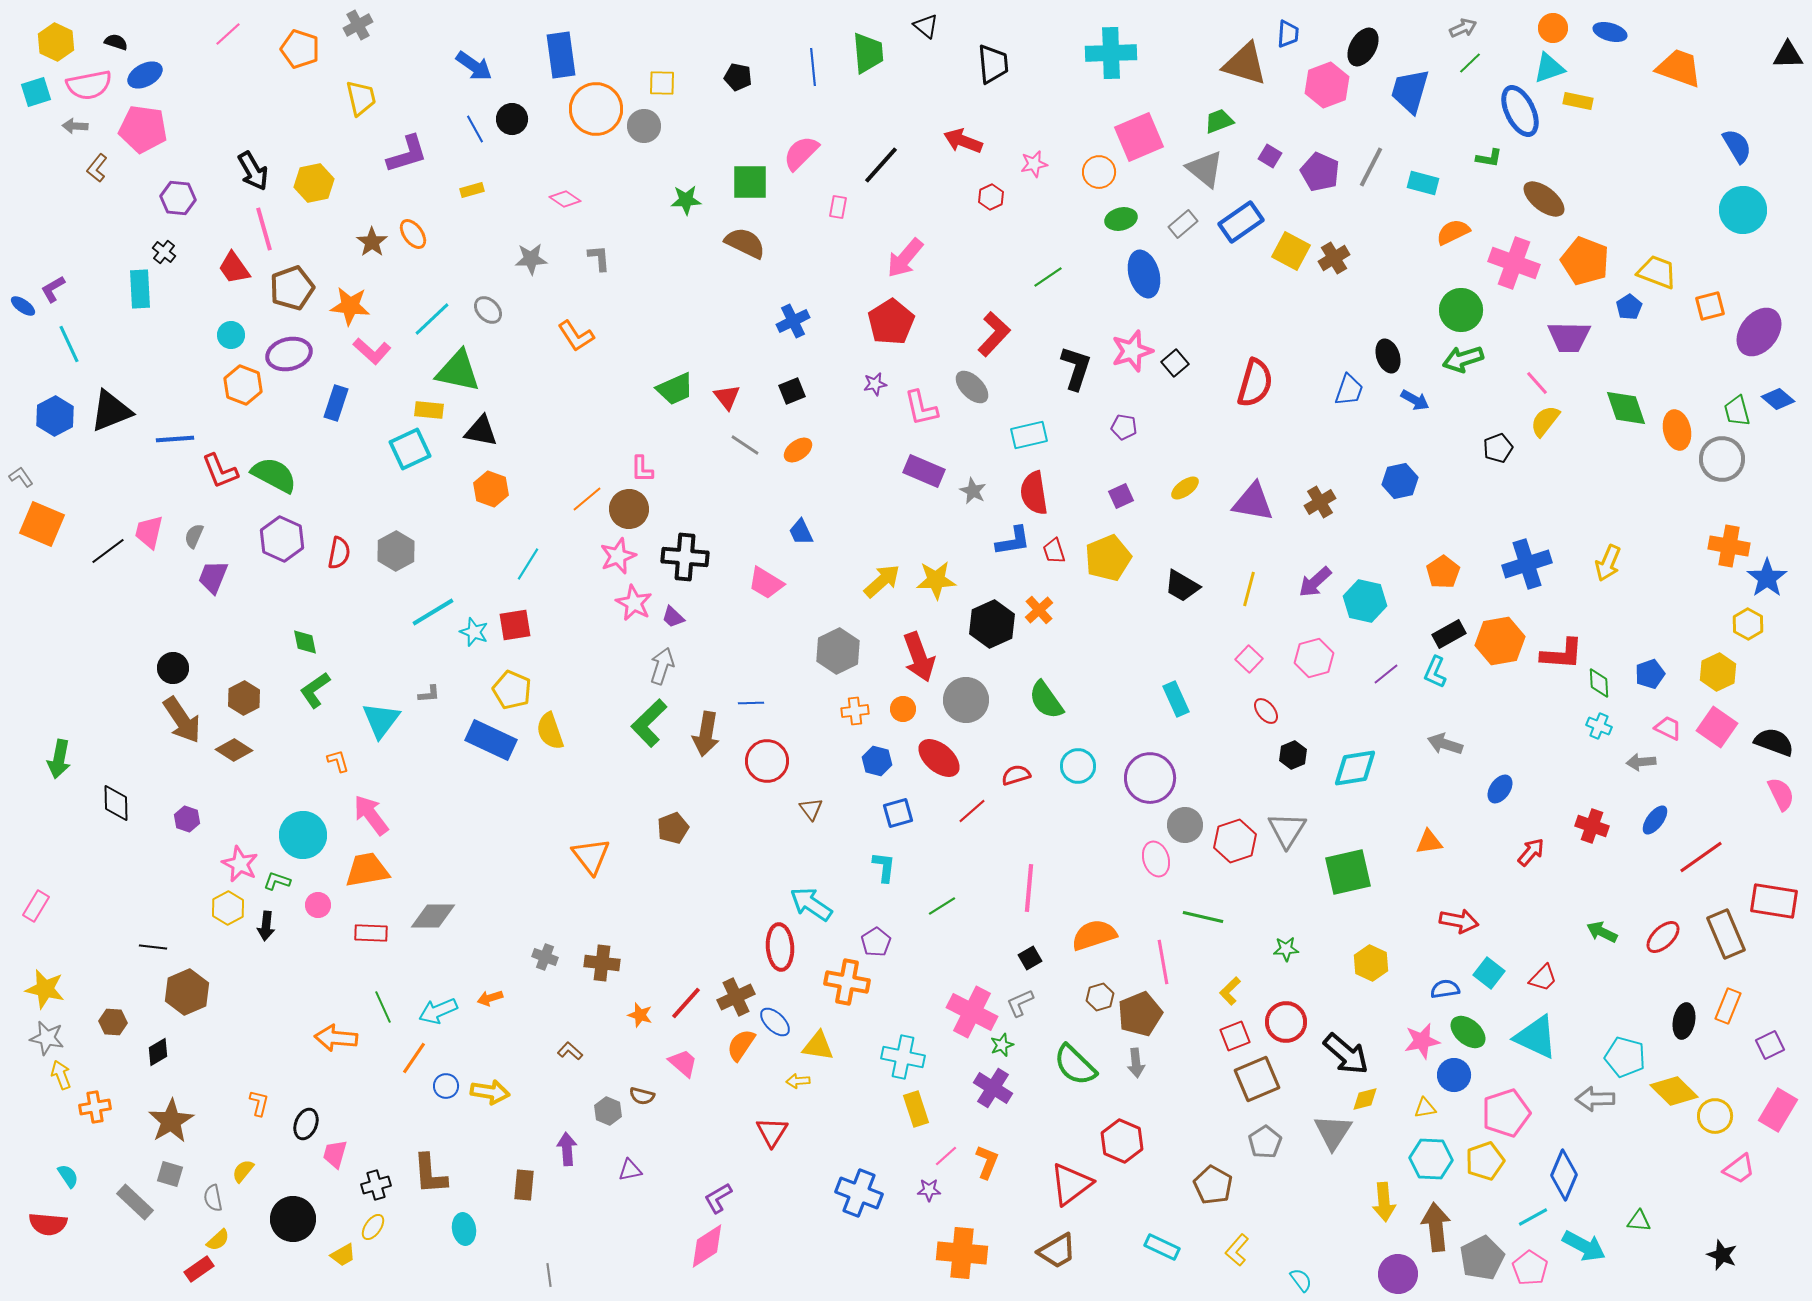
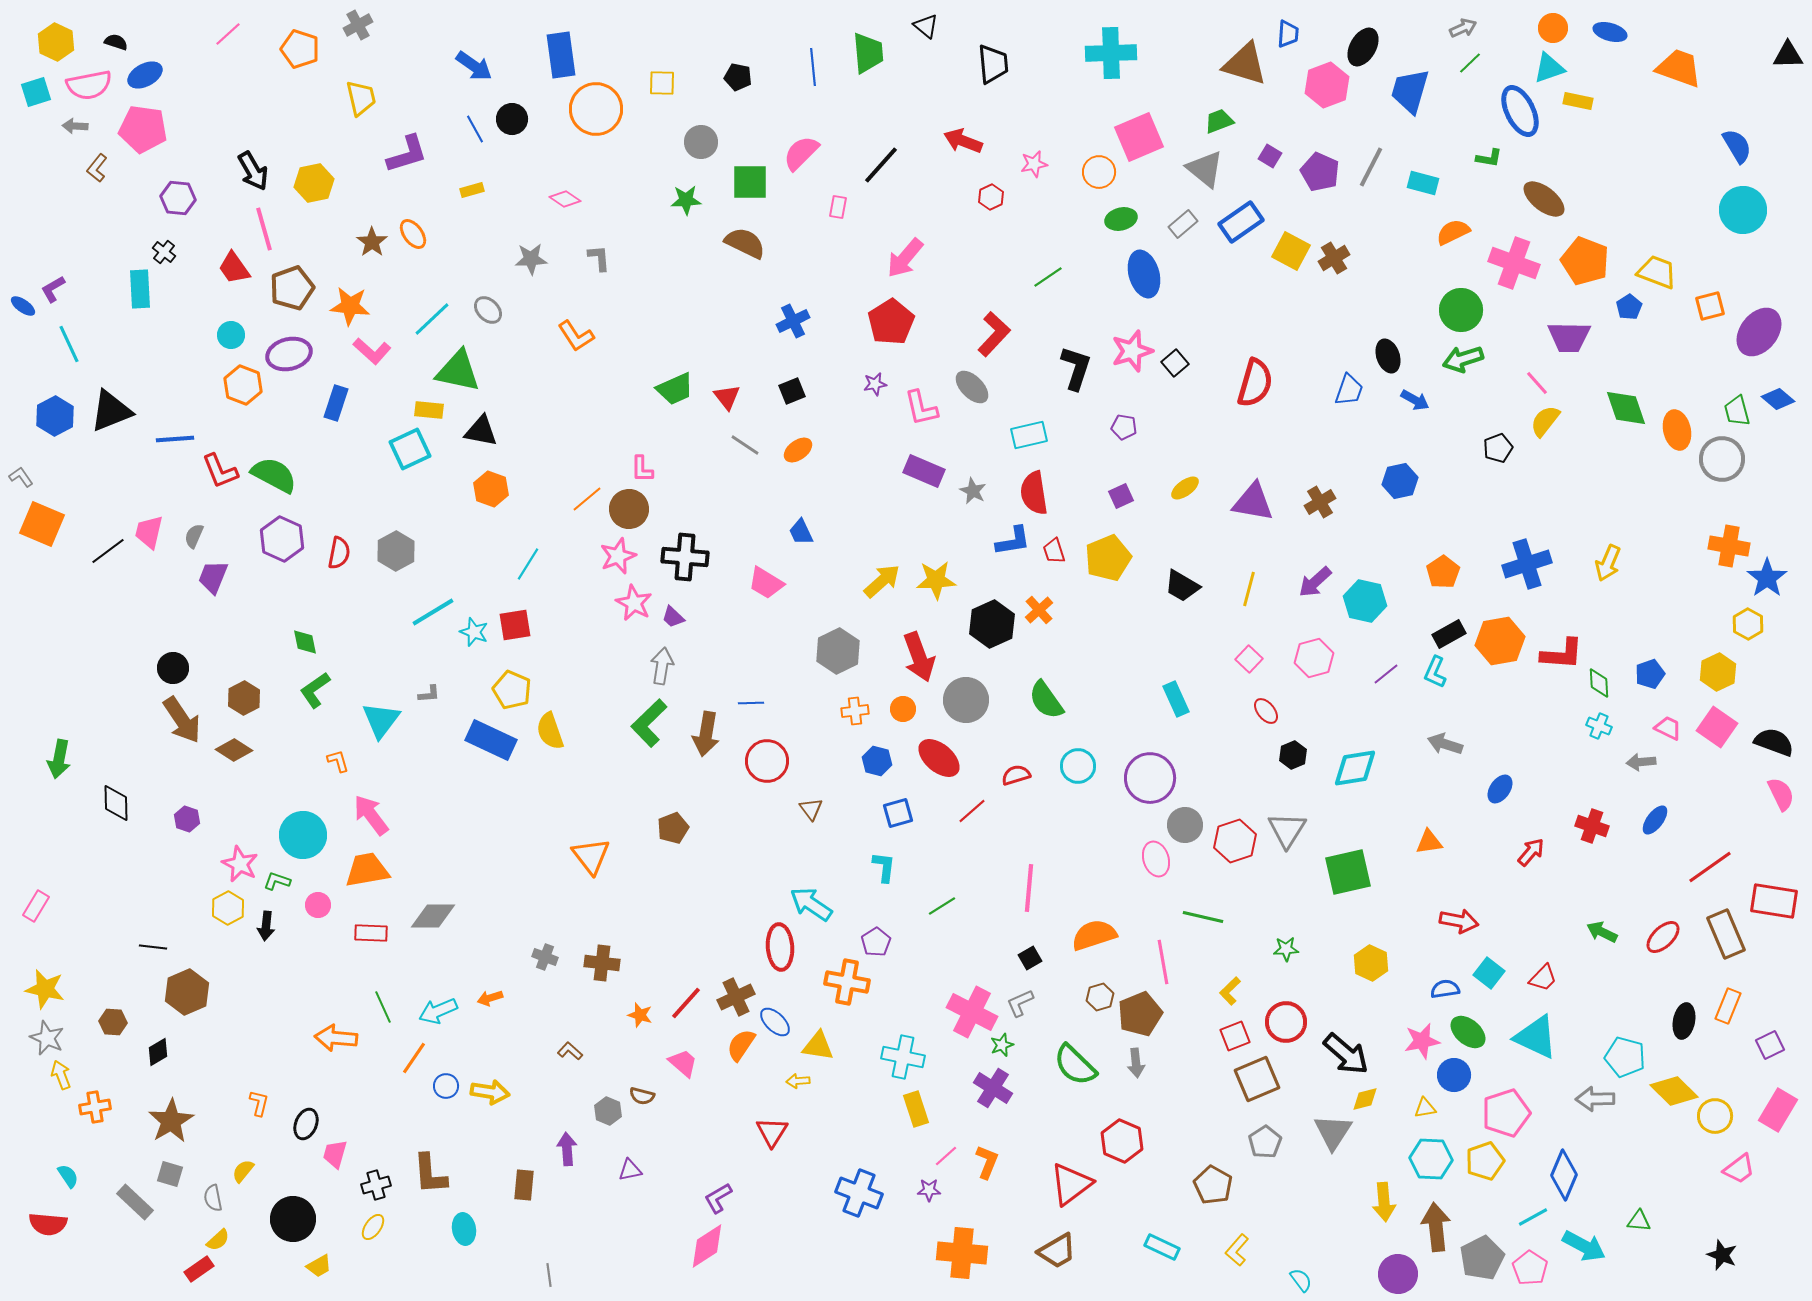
gray circle at (644, 126): moved 57 px right, 16 px down
gray arrow at (662, 666): rotated 9 degrees counterclockwise
red line at (1701, 857): moved 9 px right, 10 px down
gray star at (47, 1038): rotated 12 degrees clockwise
yellow trapezoid at (343, 1255): moved 24 px left, 11 px down
